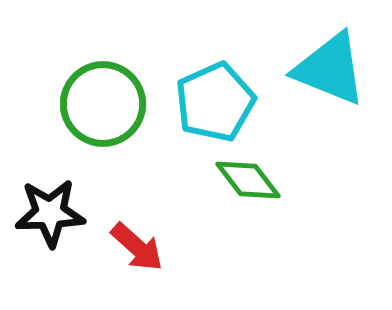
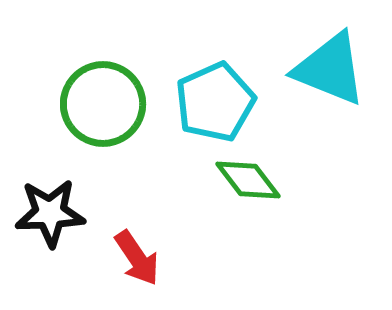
red arrow: moved 11 px down; rotated 14 degrees clockwise
